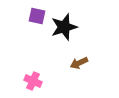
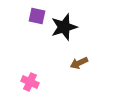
pink cross: moved 3 px left, 1 px down
